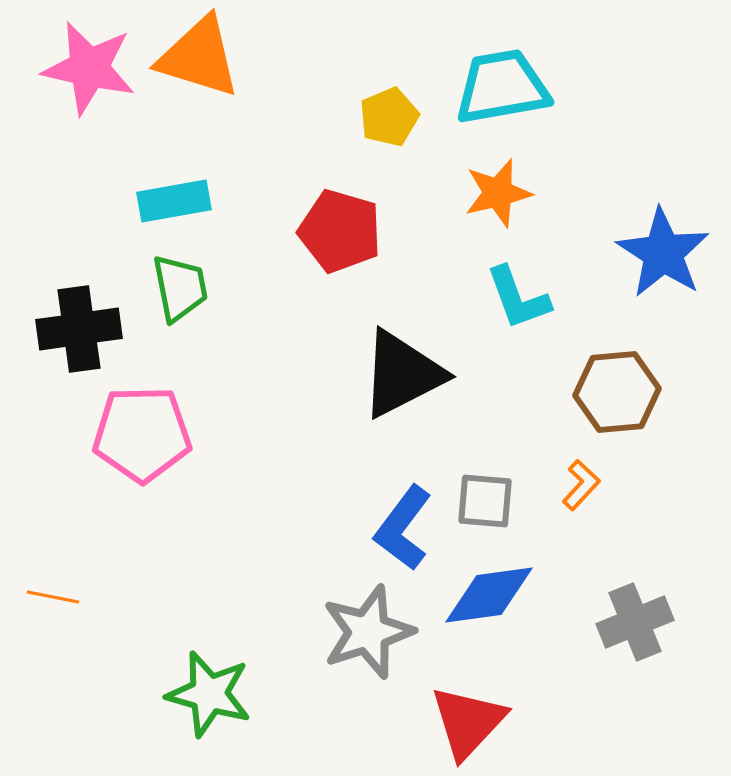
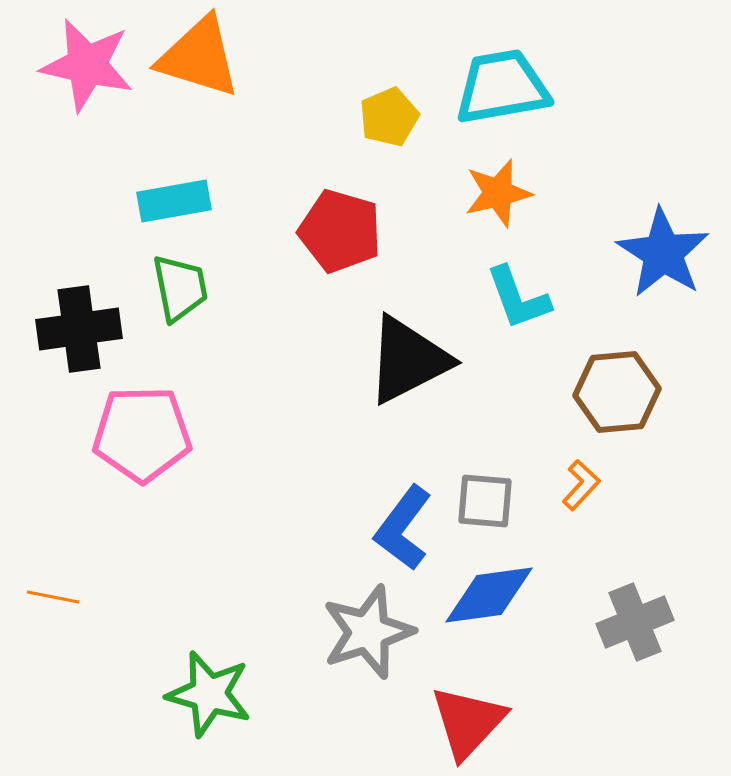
pink star: moved 2 px left, 3 px up
black triangle: moved 6 px right, 14 px up
